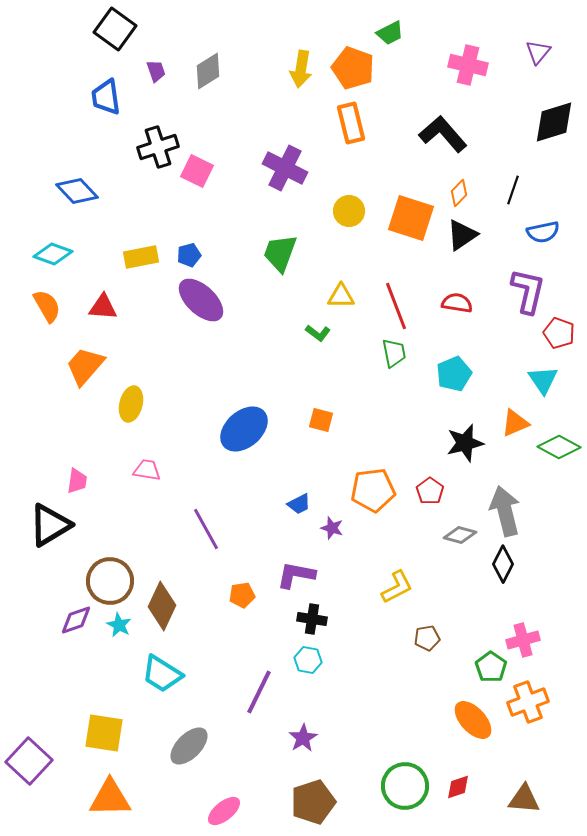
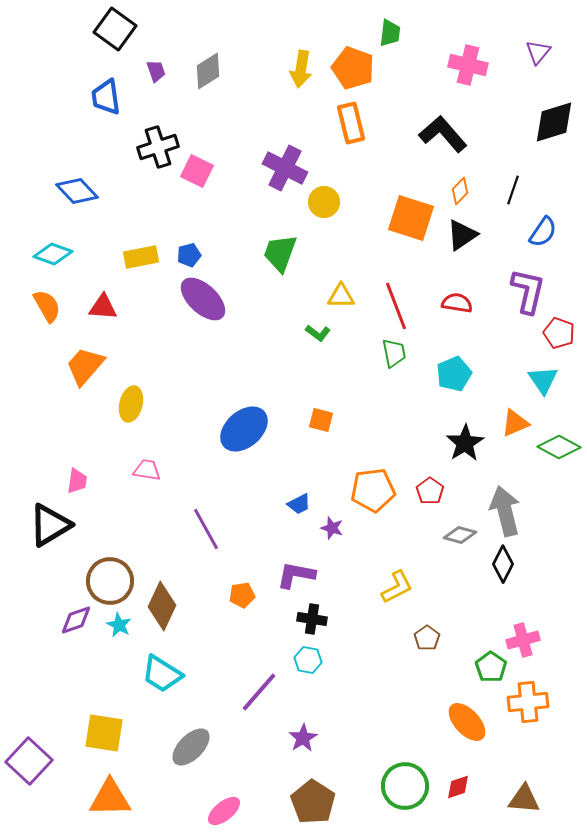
green trapezoid at (390, 33): rotated 56 degrees counterclockwise
orange diamond at (459, 193): moved 1 px right, 2 px up
yellow circle at (349, 211): moved 25 px left, 9 px up
blue semicircle at (543, 232): rotated 44 degrees counterclockwise
purple ellipse at (201, 300): moved 2 px right, 1 px up
black star at (465, 443): rotated 18 degrees counterclockwise
brown pentagon at (427, 638): rotated 25 degrees counterclockwise
purple line at (259, 692): rotated 15 degrees clockwise
orange cross at (528, 702): rotated 15 degrees clockwise
orange ellipse at (473, 720): moved 6 px left, 2 px down
gray ellipse at (189, 746): moved 2 px right, 1 px down
brown pentagon at (313, 802): rotated 21 degrees counterclockwise
